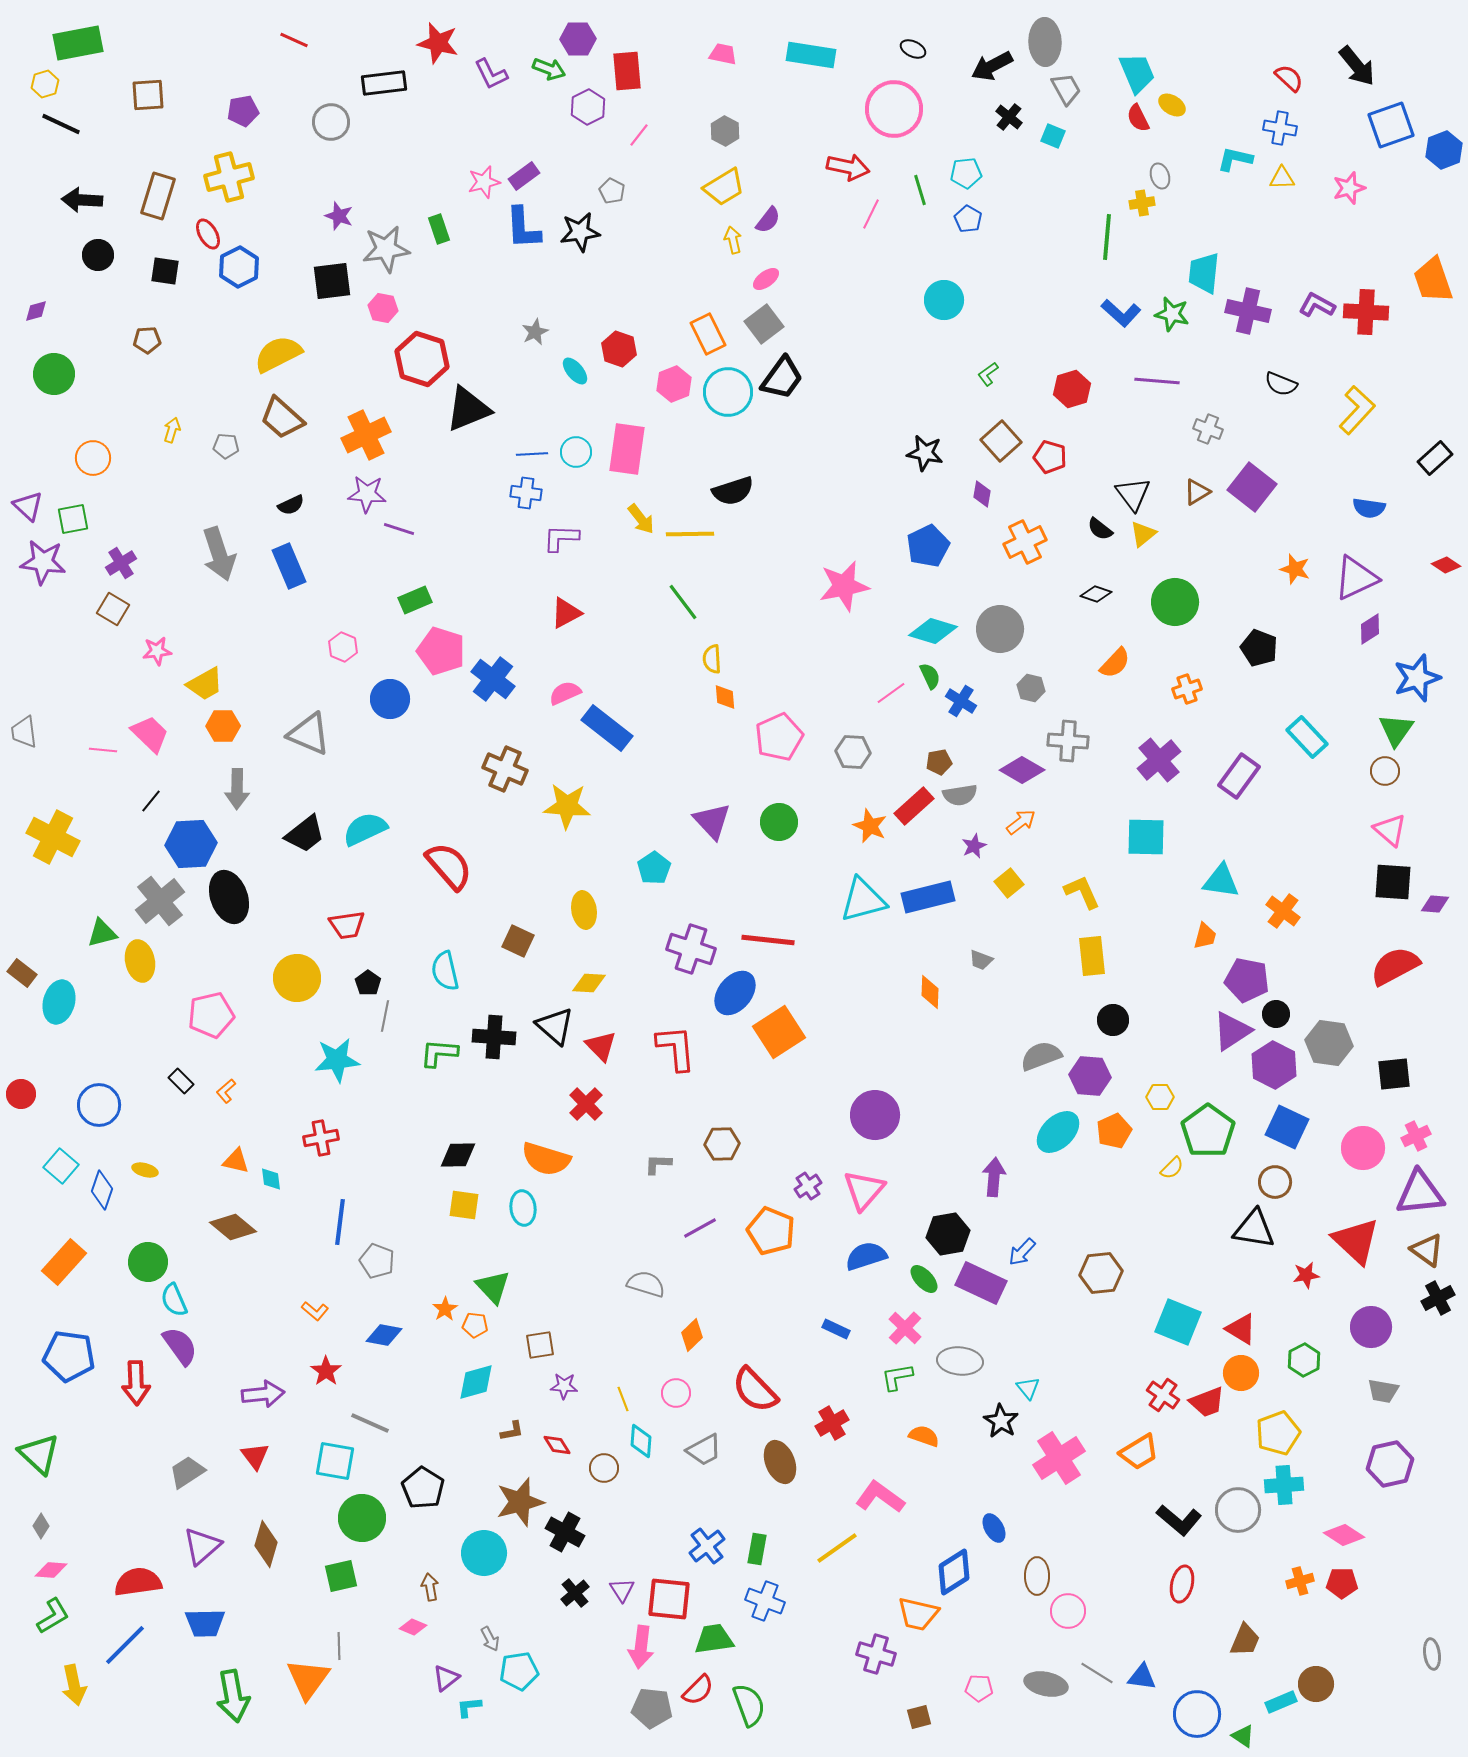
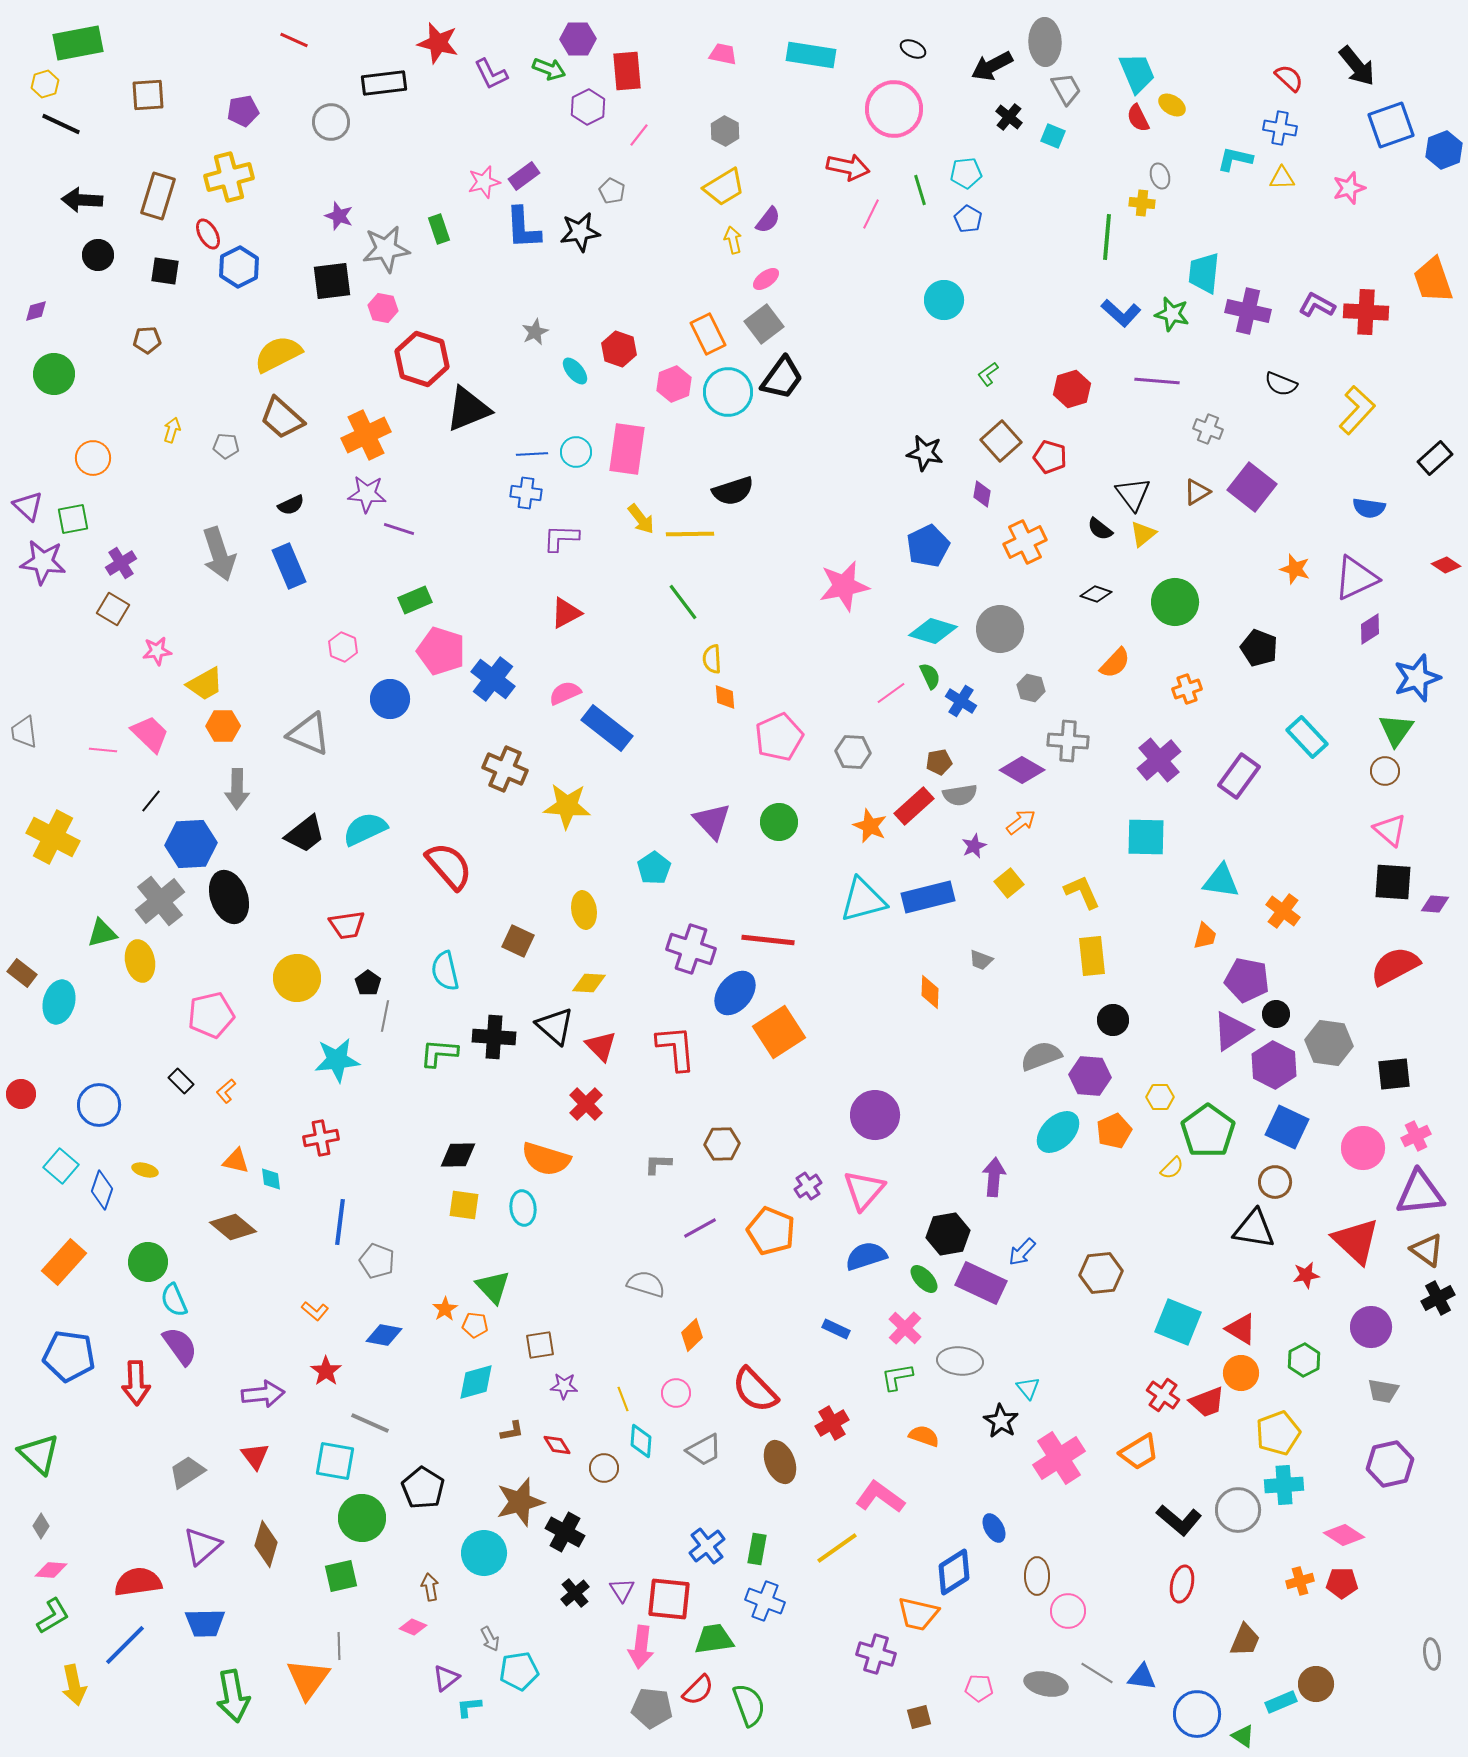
yellow cross at (1142, 203): rotated 15 degrees clockwise
